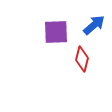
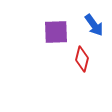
blue arrow: rotated 95 degrees clockwise
